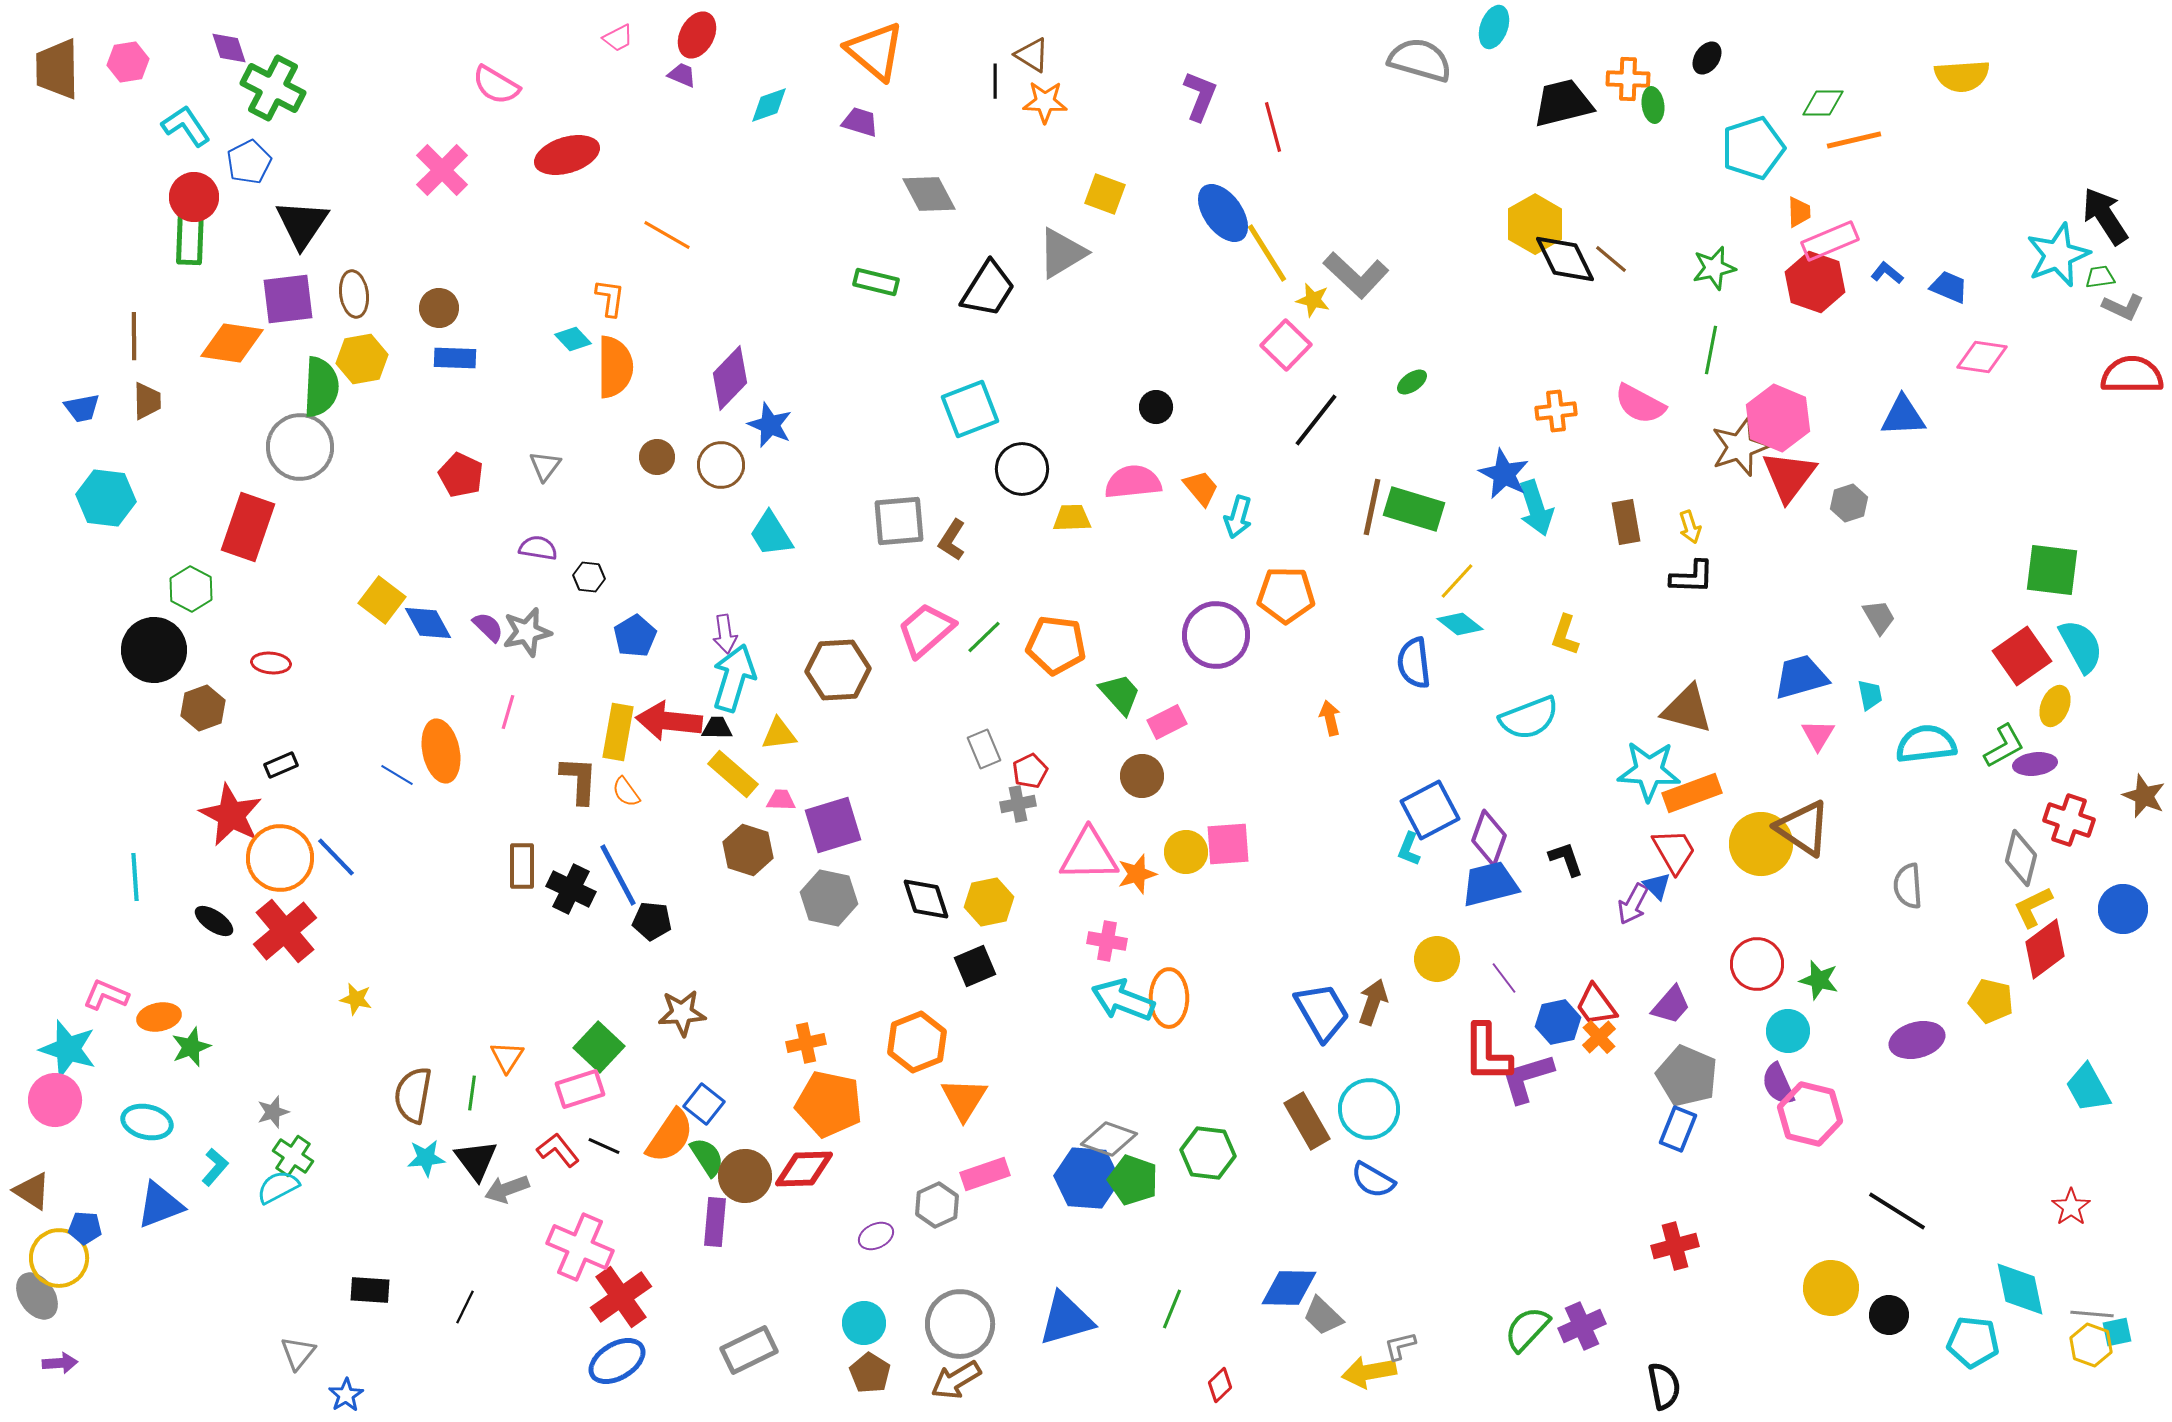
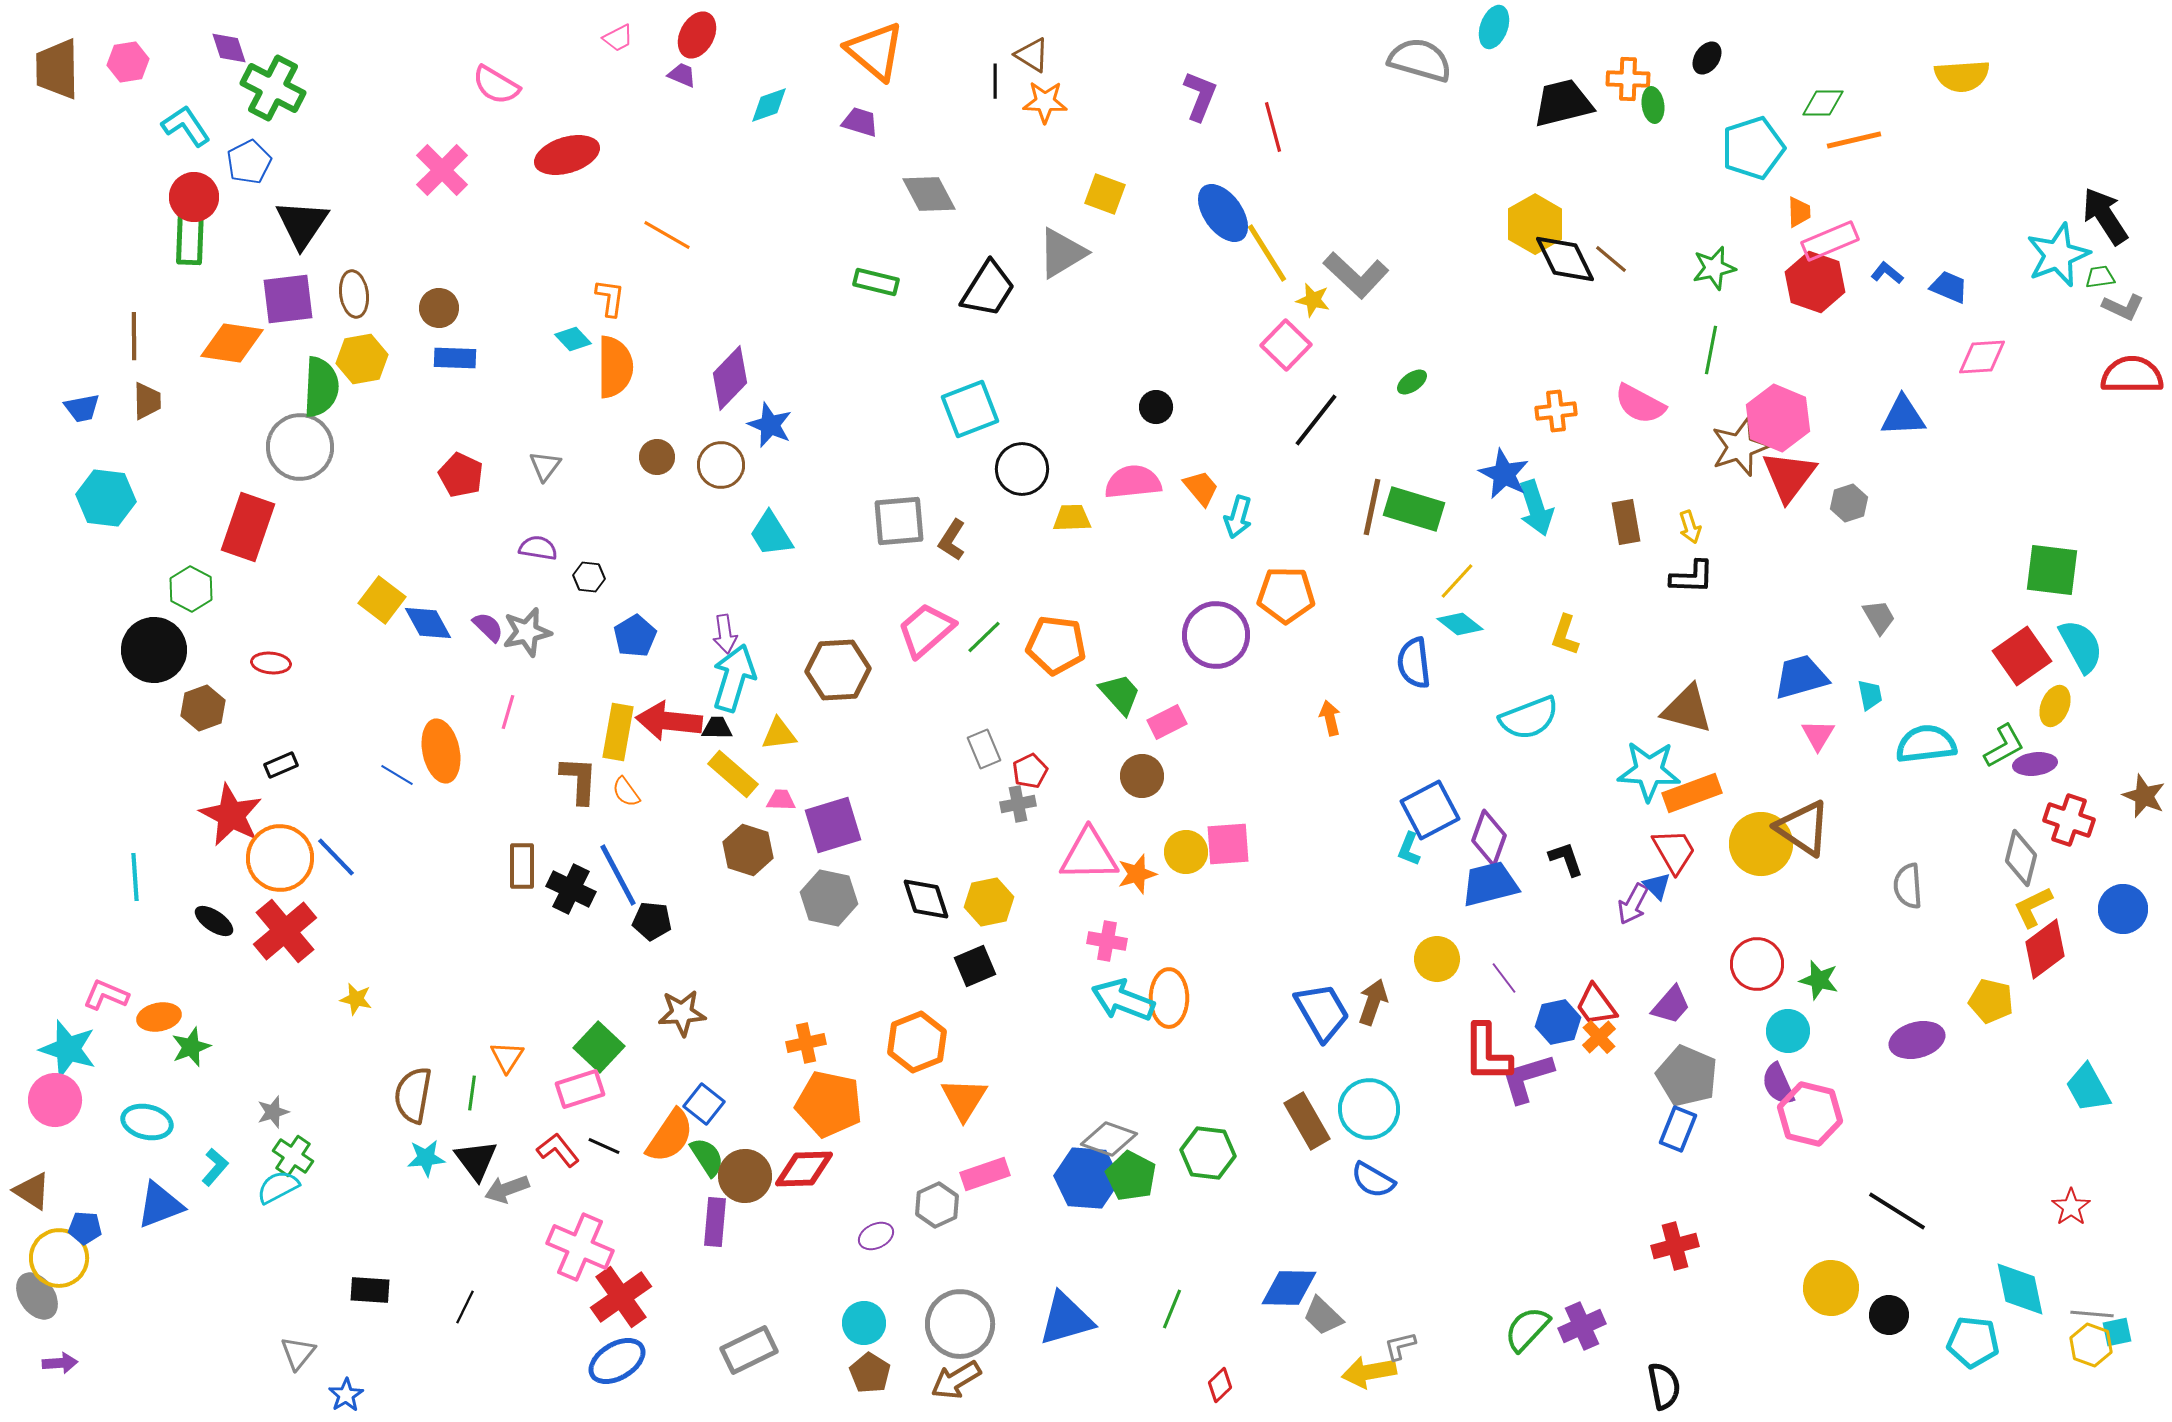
pink diamond at (1982, 357): rotated 12 degrees counterclockwise
green pentagon at (1133, 1180): moved 2 px left, 4 px up; rotated 9 degrees clockwise
